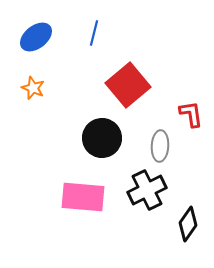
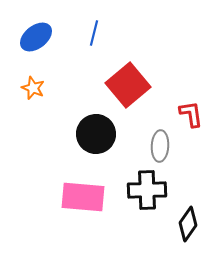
black circle: moved 6 px left, 4 px up
black cross: rotated 24 degrees clockwise
